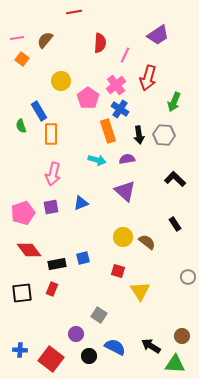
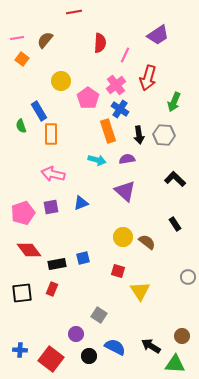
pink arrow at (53, 174): rotated 90 degrees clockwise
